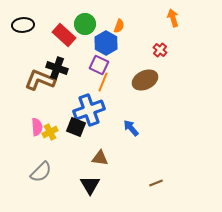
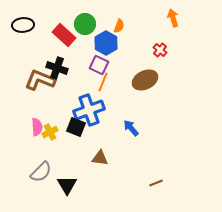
black triangle: moved 23 px left
